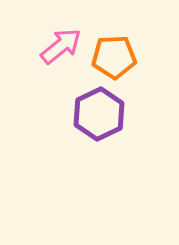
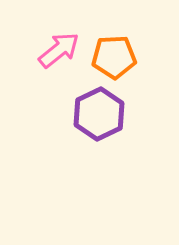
pink arrow: moved 2 px left, 4 px down
